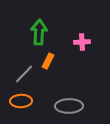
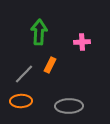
orange rectangle: moved 2 px right, 4 px down
